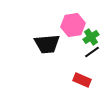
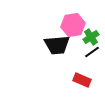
black trapezoid: moved 10 px right, 1 px down
